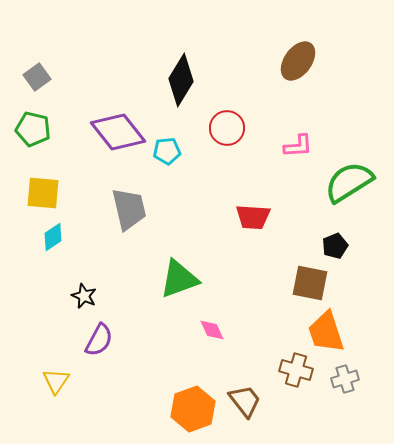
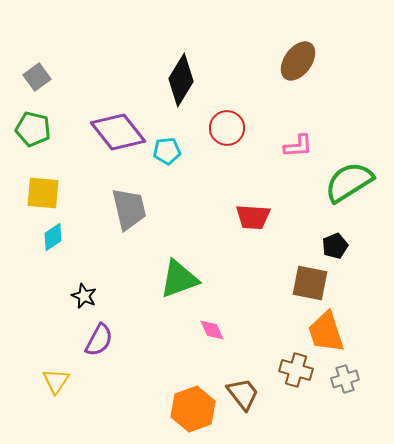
brown trapezoid: moved 2 px left, 7 px up
